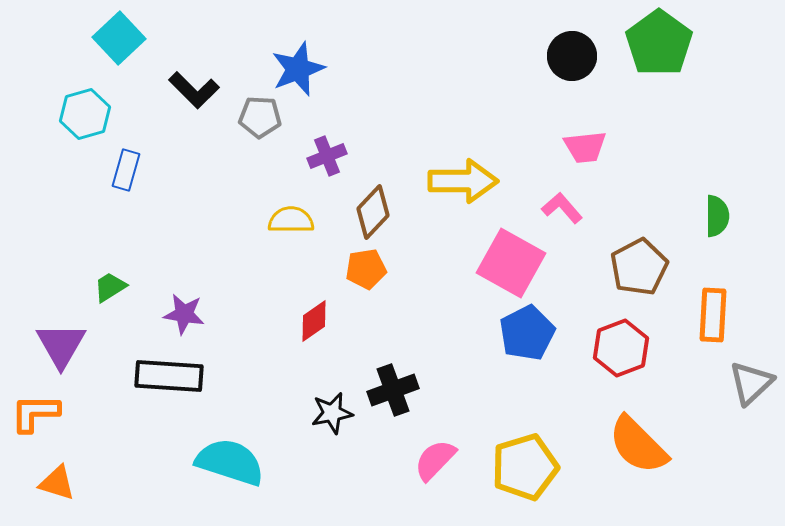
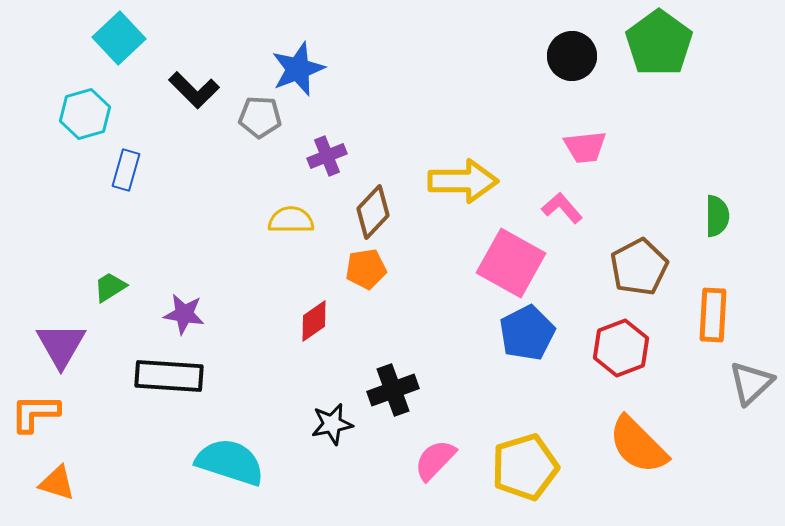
black star: moved 11 px down
